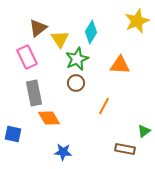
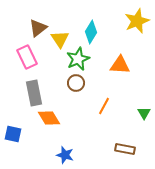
green star: moved 1 px right
green triangle: moved 18 px up; rotated 24 degrees counterclockwise
blue star: moved 2 px right, 3 px down; rotated 12 degrees clockwise
